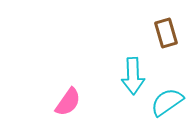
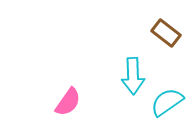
brown rectangle: rotated 36 degrees counterclockwise
